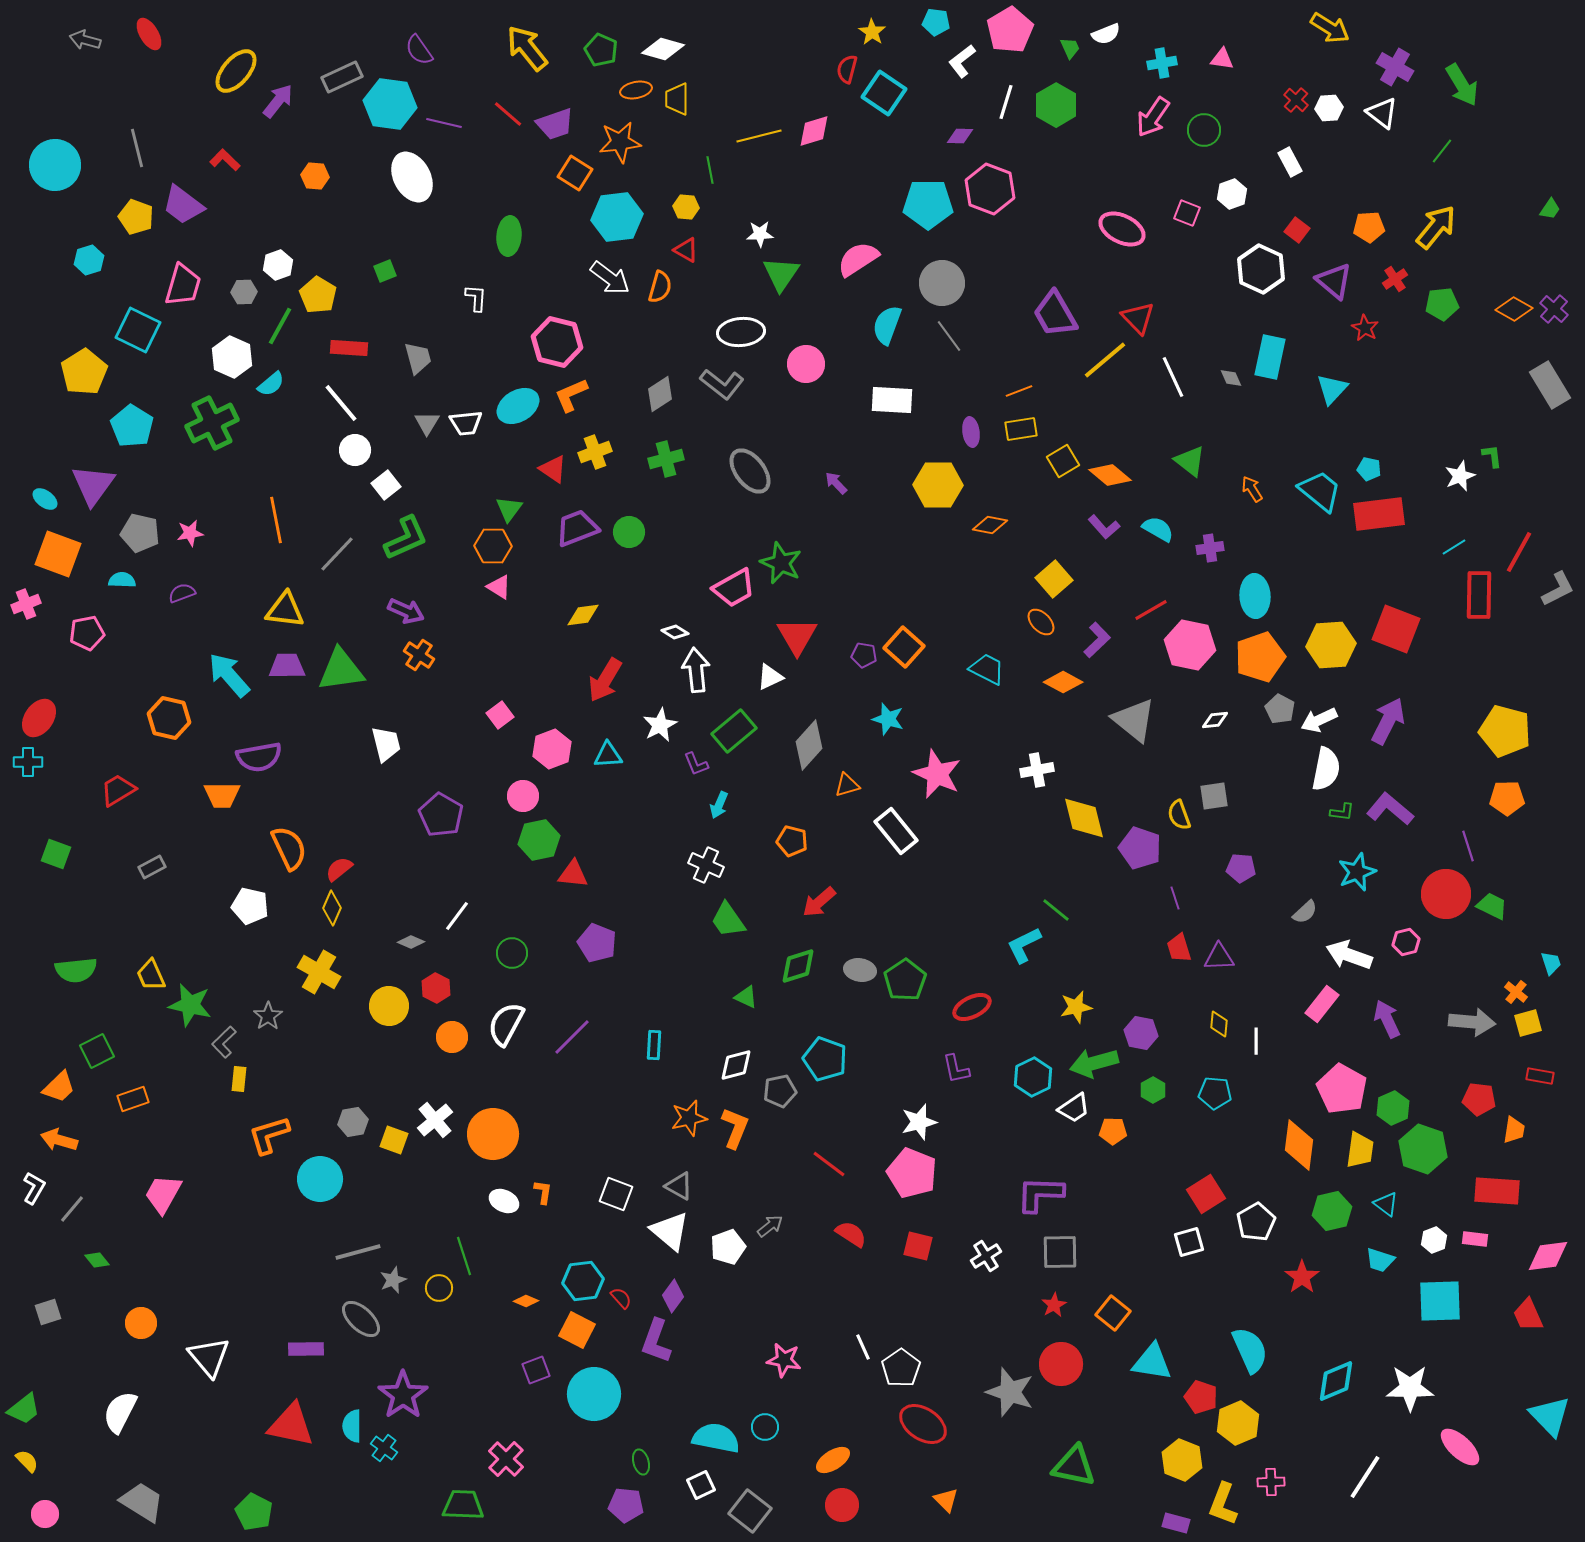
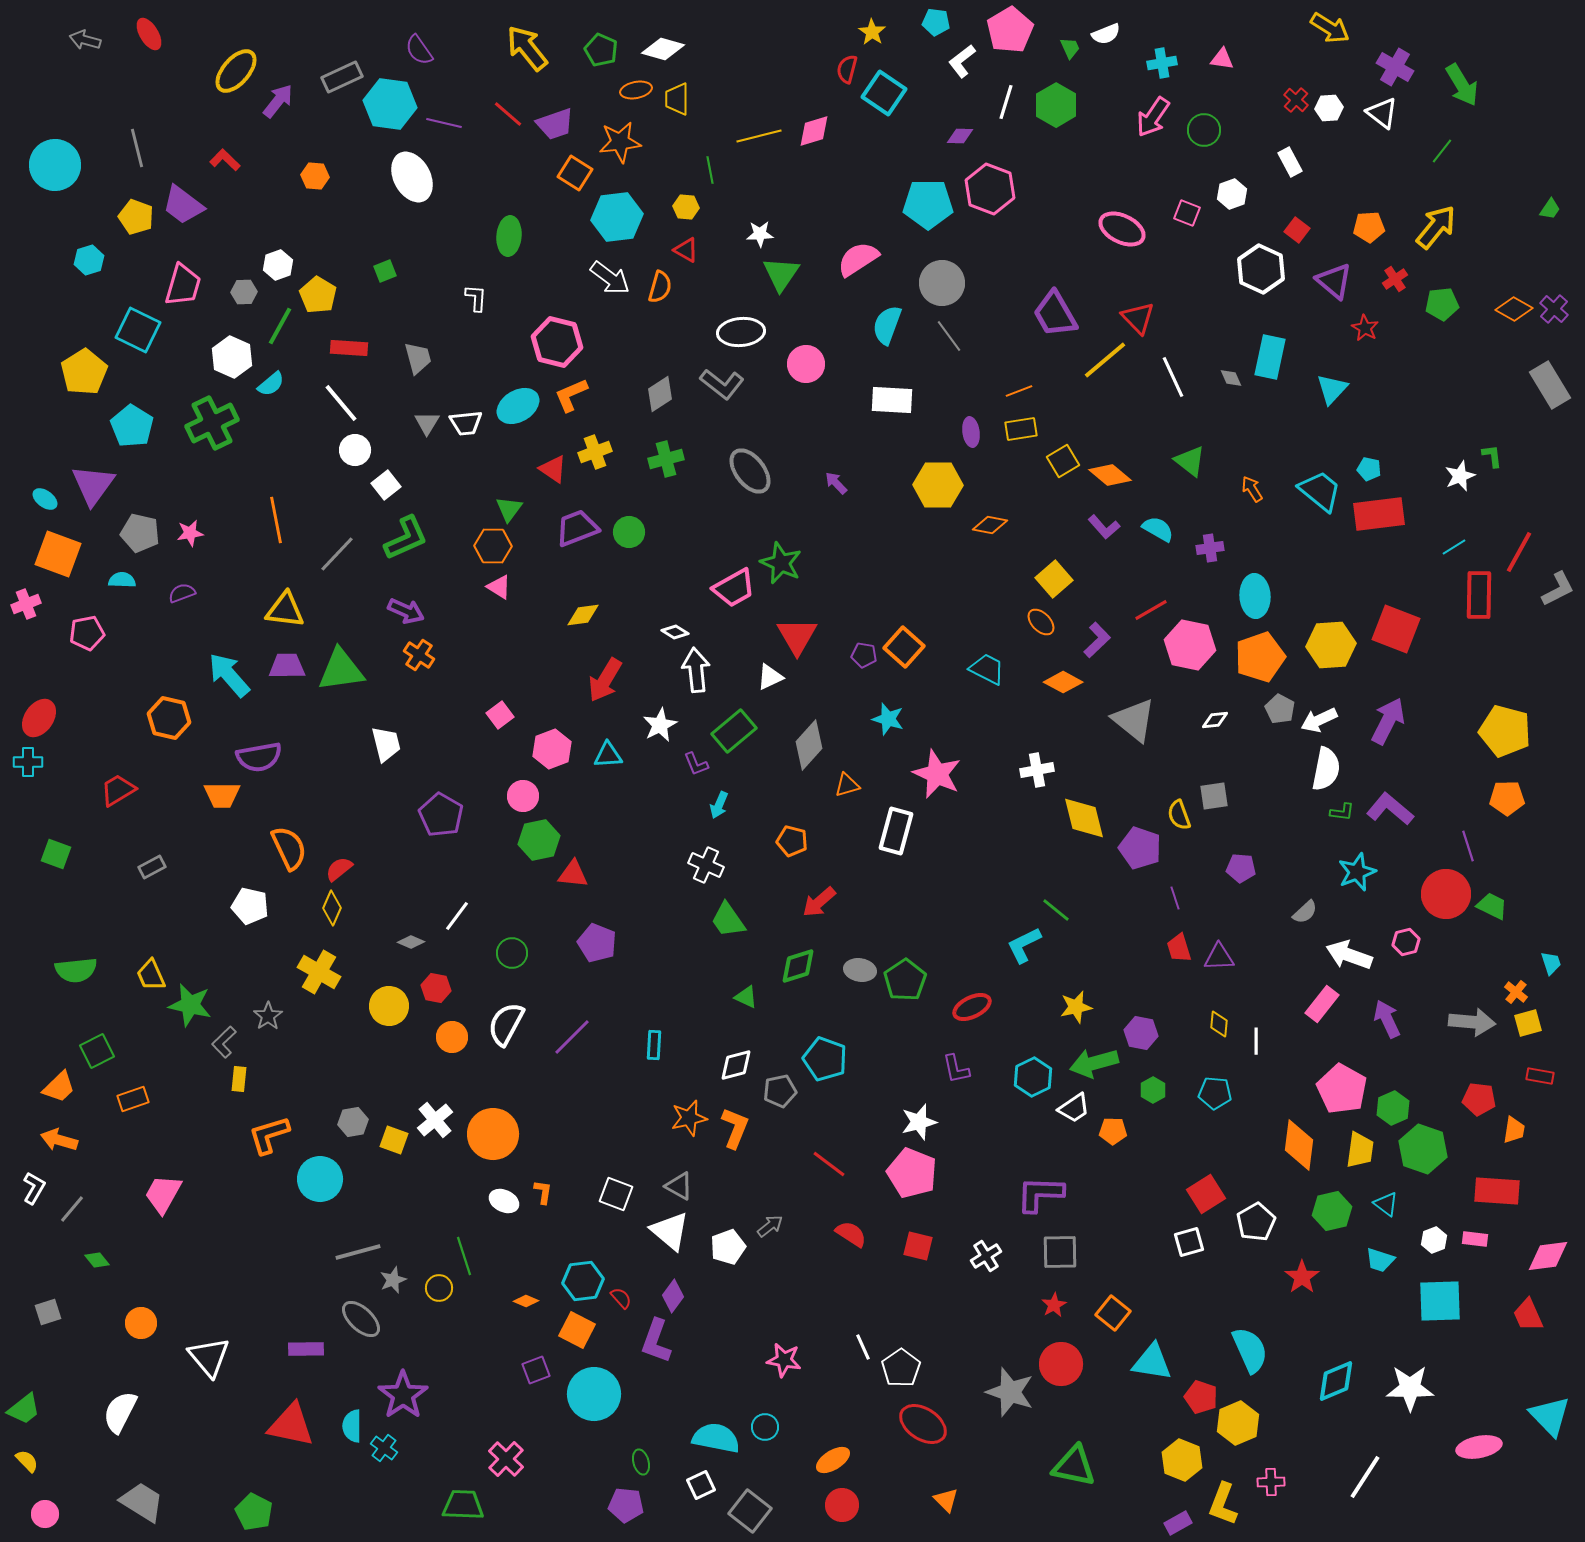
white rectangle at (896, 831): rotated 54 degrees clockwise
red hexagon at (436, 988): rotated 16 degrees counterclockwise
pink ellipse at (1460, 1447): moved 19 px right; rotated 54 degrees counterclockwise
purple rectangle at (1176, 1523): moved 2 px right; rotated 44 degrees counterclockwise
